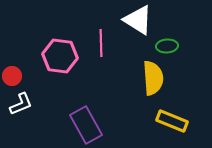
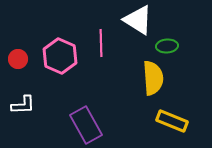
pink hexagon: rotated 16 degrees clockwise
red circle: moved 6 px right, 17 px up
white L-shape: moved 2 px right, 1 px down; rotated 20 degrees clockwise
